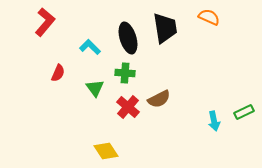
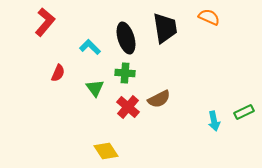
black ellipse: moved 2 px left
